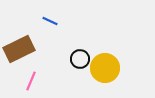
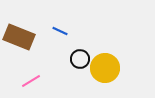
blue line: moved 10 px right, 10 px down
brown rectangle: moved 12 px up; rotated 48 degrees clockwise
pink line: rotated 36 degrees clockwise
